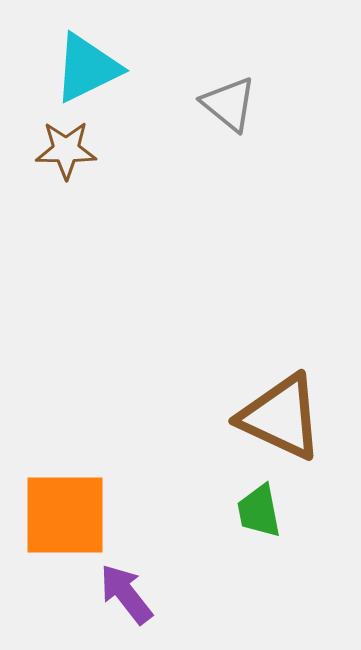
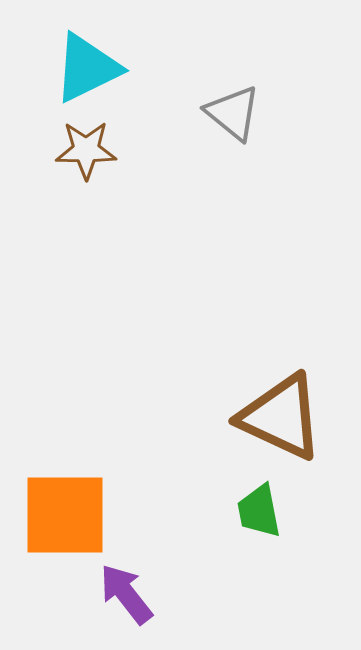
gray triangle: moved 4 px right, 9 px down
brown star: moved 20 px right
